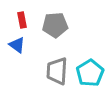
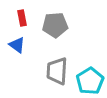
red rectangle: moved 2 px up
cyan pentagon: moved 8 px down
